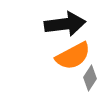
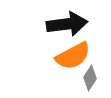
black arrow: moved 2 px right
